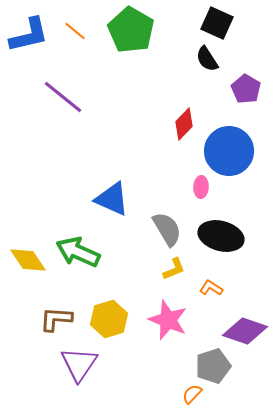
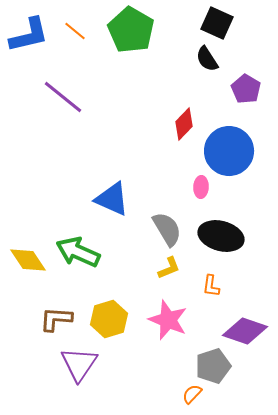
yellow L-shape: moved 5 px left, 1 px up
orange L-shape: moved 2 px up; rotated 115 degrees counterclockwise
